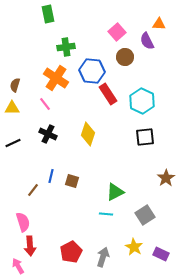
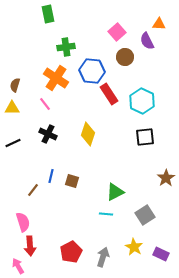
red rectangle: moved 1 px right
